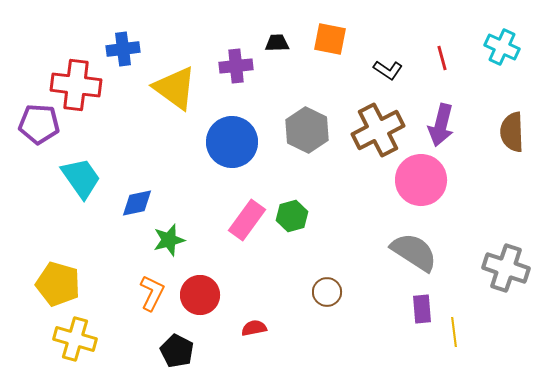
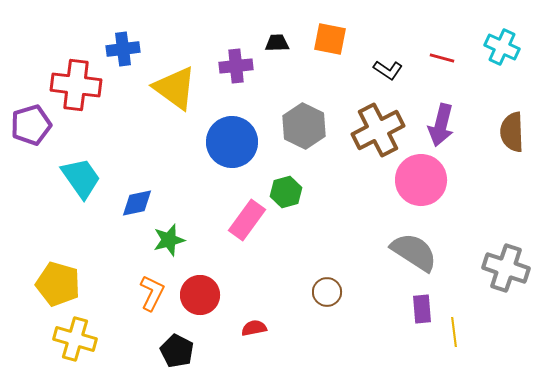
red line: rotated 60 degrees counterclockwise
purple pentagon: moved 8 px left, 1 px down; rotated 21 degrees counterclockwise
gray hexagon: moved 3 px left, 4 px up
green hexagon: moved 6 px left, 24 px up
